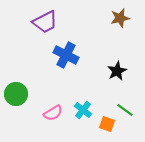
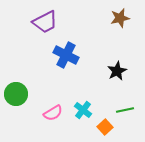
green line: rotated 48 degrees counterclockwise
orange square: moved 2 px left, 3 px down; rotated 28 degrees clockwise
